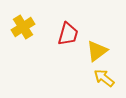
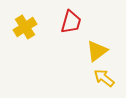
yellow cross: moved 2 px right
red trapezoid: moved 3 px right, 12 px up
